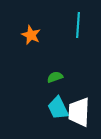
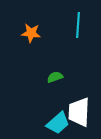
orange star: moved 2 px up; rotated 18 degrees counterclockwise
cyan trapezoid: moved 15 px down; rotated 105 degrees counterclockwise
